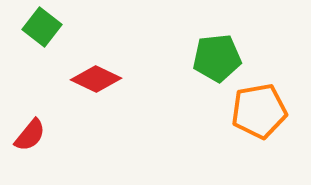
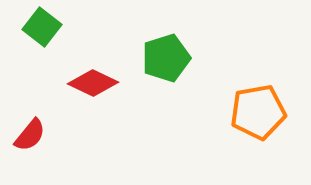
green pentagon: moved 51 px left; rotated 12 degrees counterclockwise
red diamond: moved 3 px left, 4 px down
orange pentagon: moved 1 px left, 1 px down
